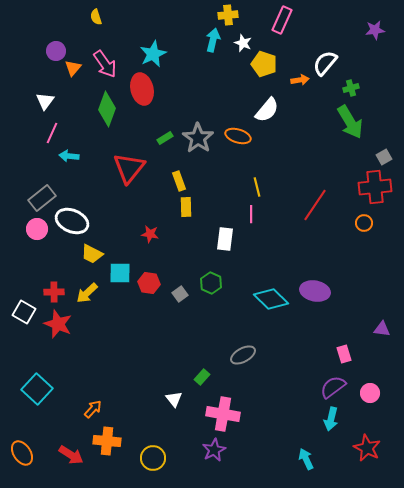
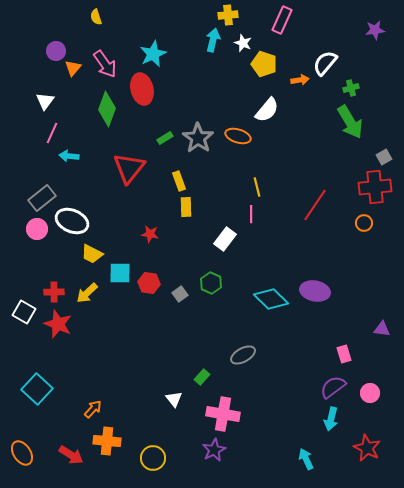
white rectangle at (225, 239): rotated 30 degrees clockwise
